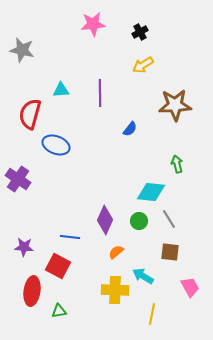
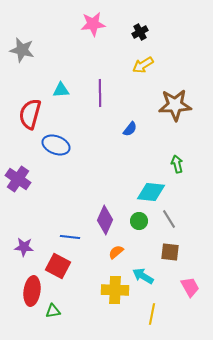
green triangle: moved 6 px left
